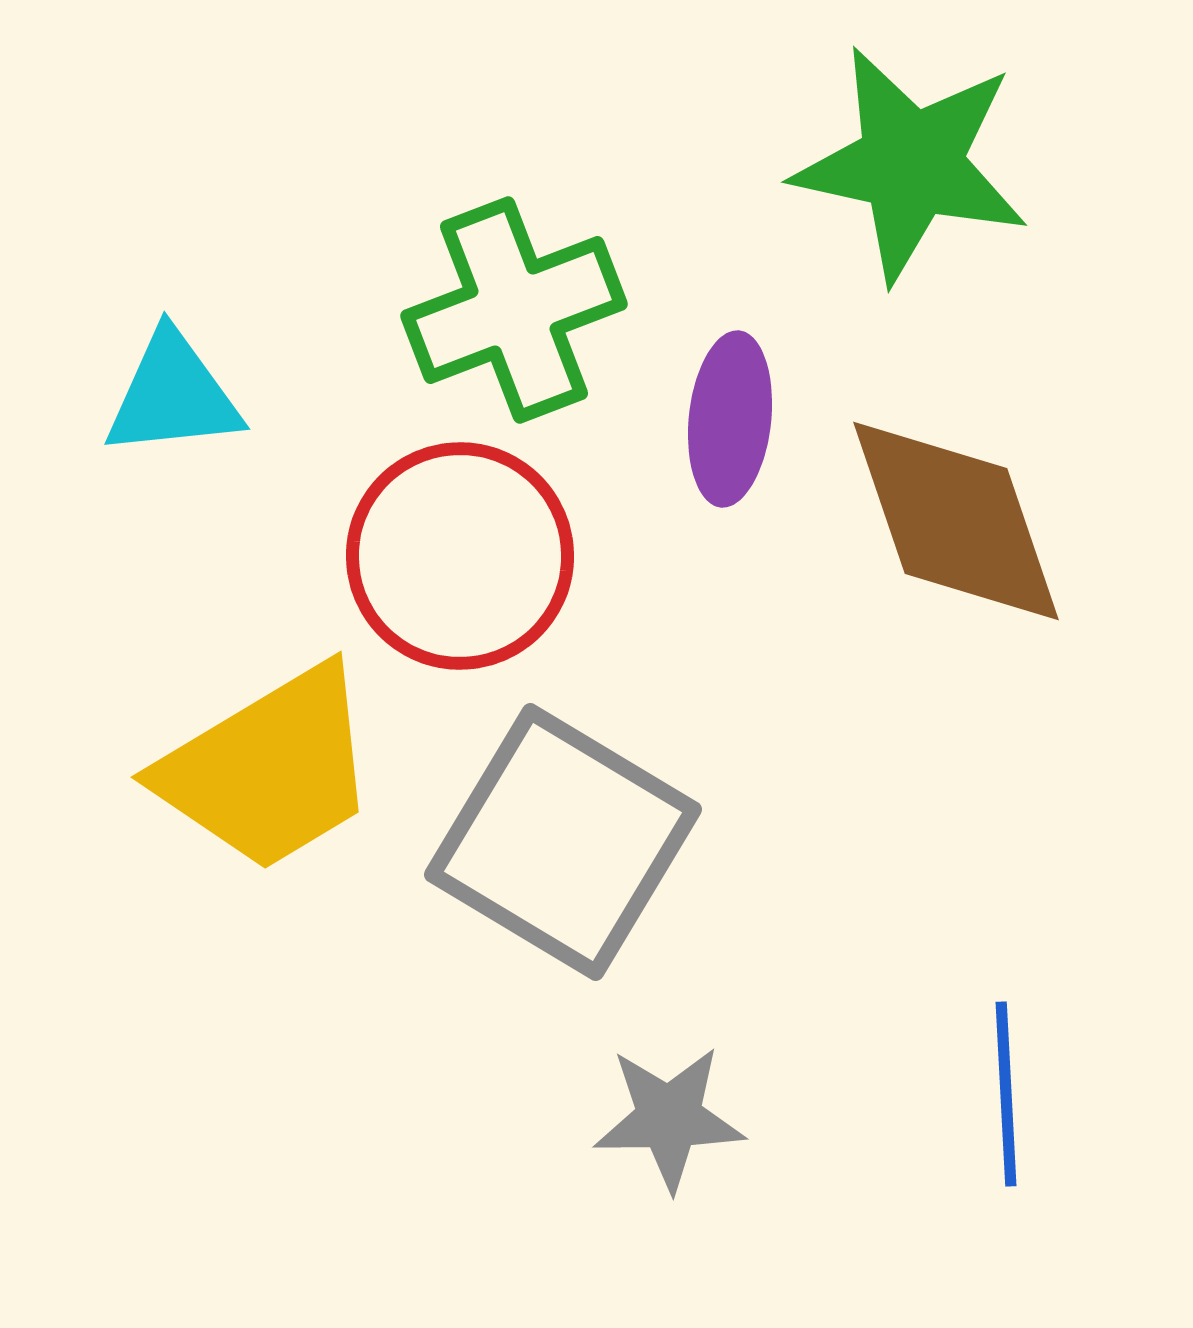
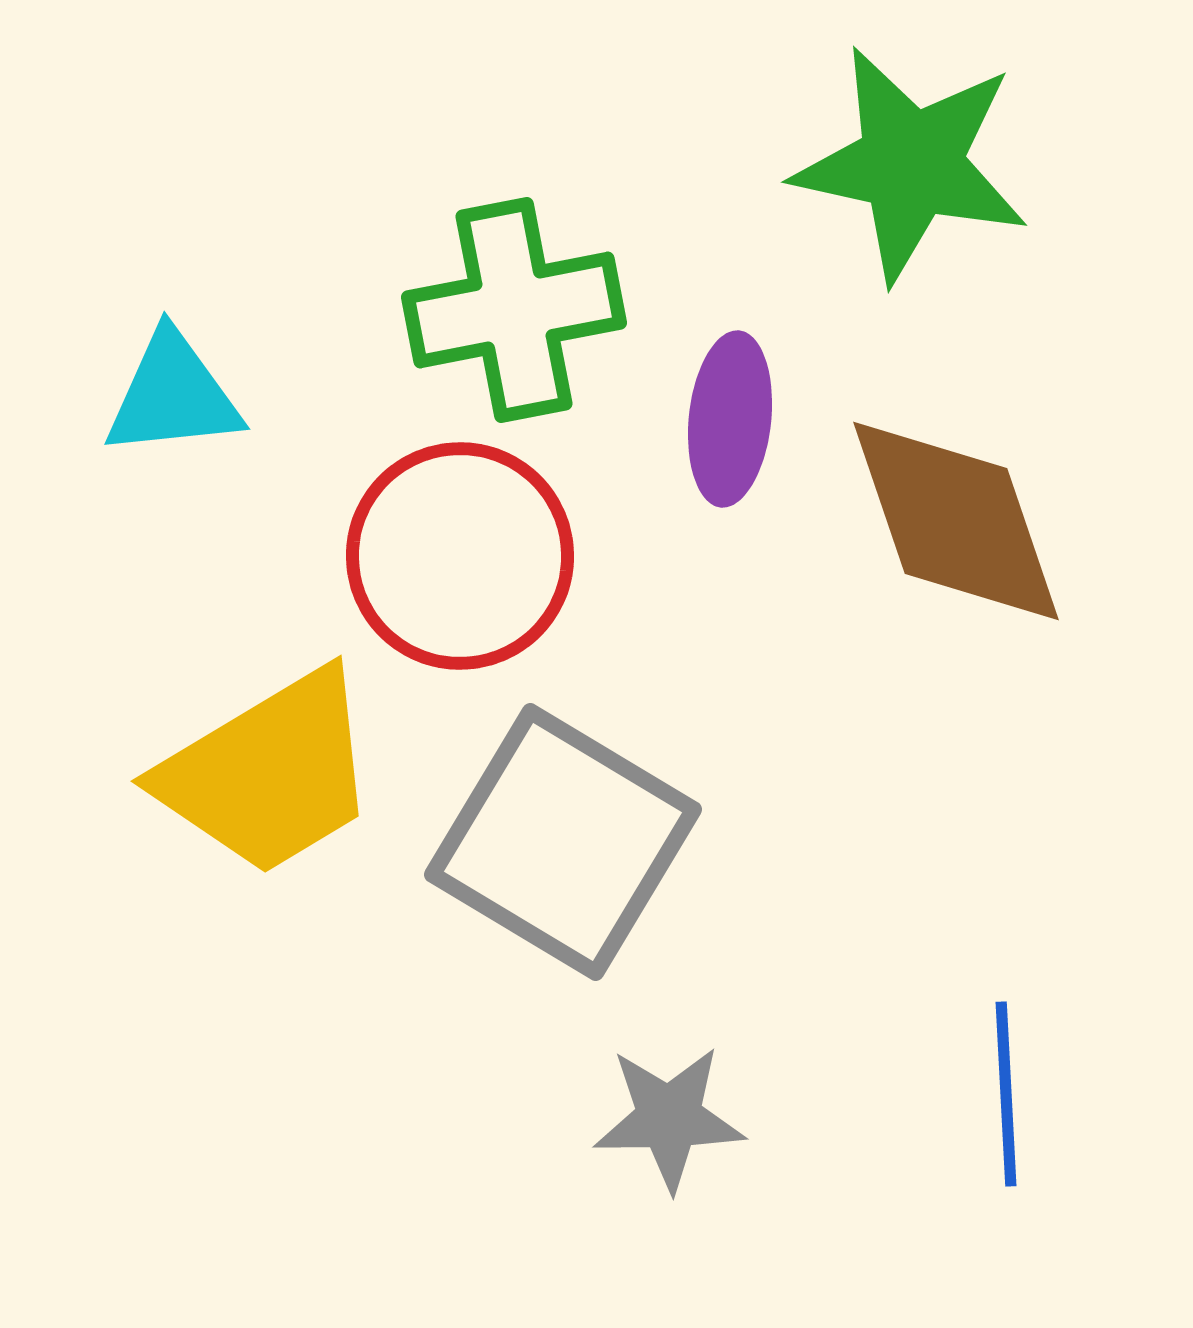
green cross: rotated 10 degrees clockwise
yellow trapezoid: moved 4 px down
